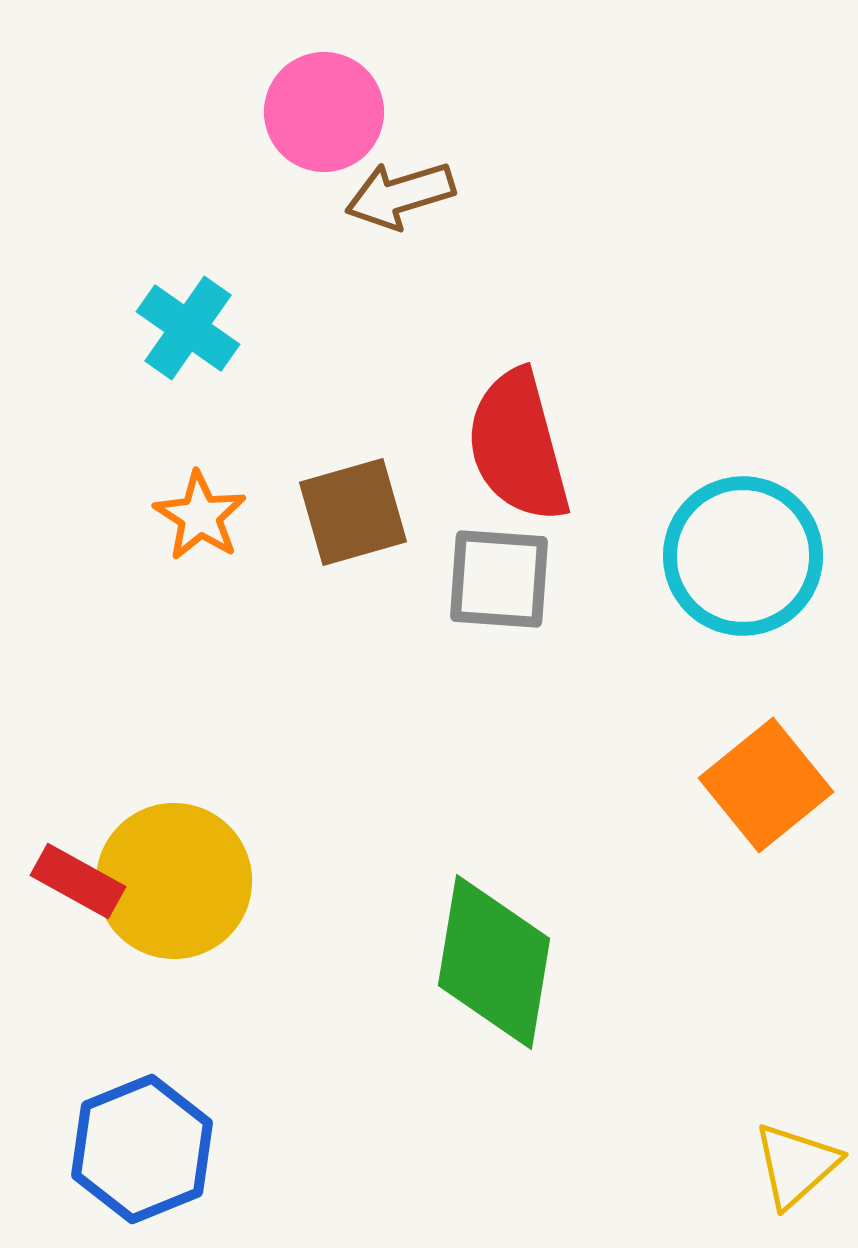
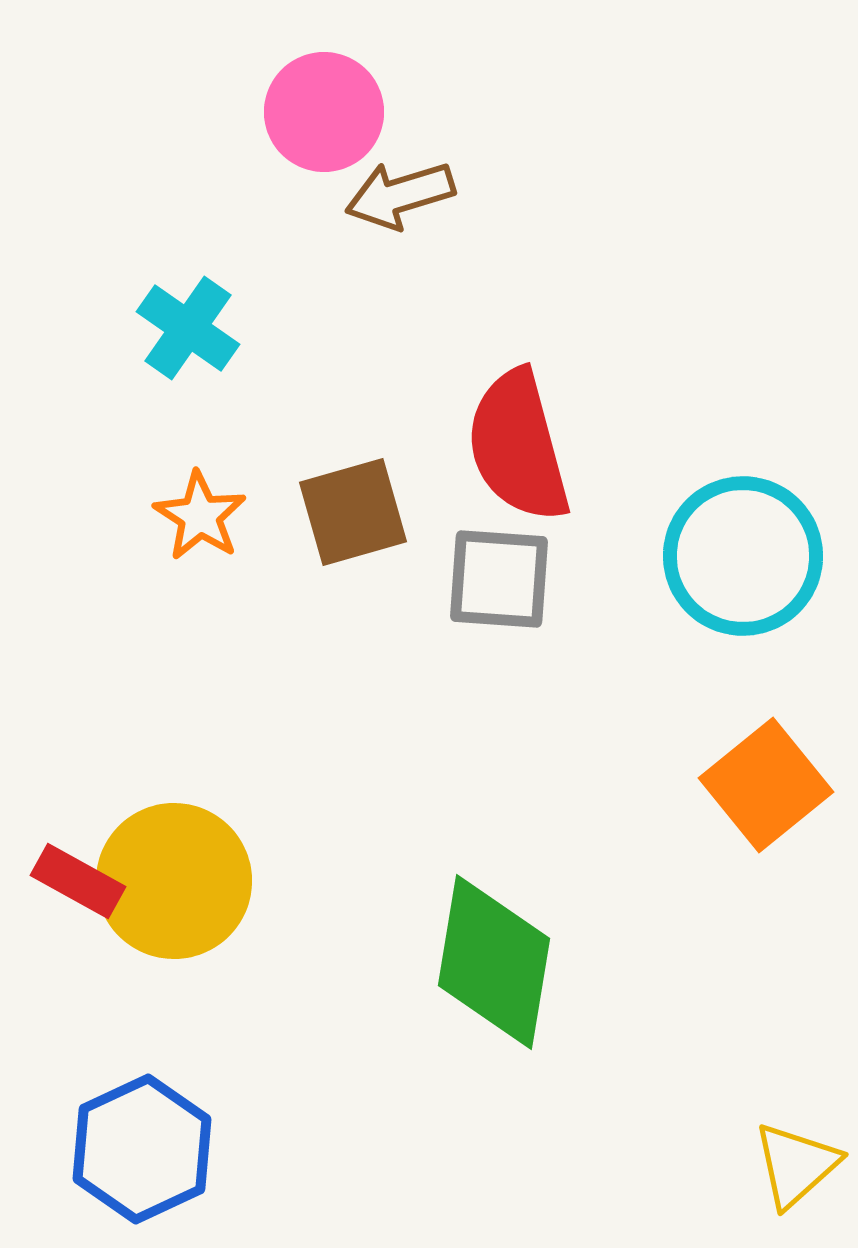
blue hexagon: rotated 3 degrees counterclockwise
